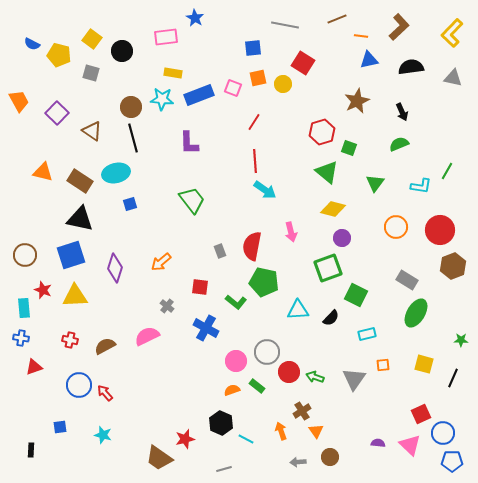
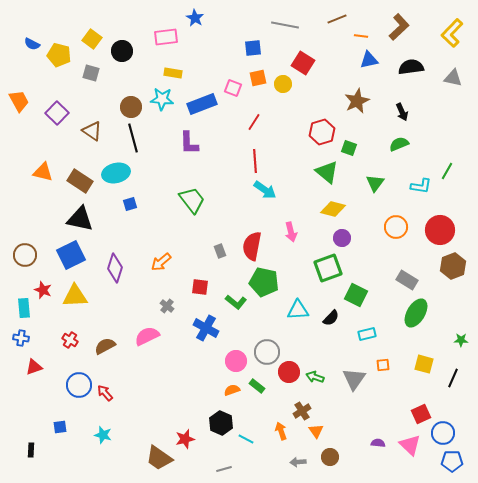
blue rectangle at (199, 95): moved 3 px right, 9 px down
blue square at (71, 255): rotated 8 degrees counterclockwise
red cross at (70, 340): rotated 21 degrees clockwise
